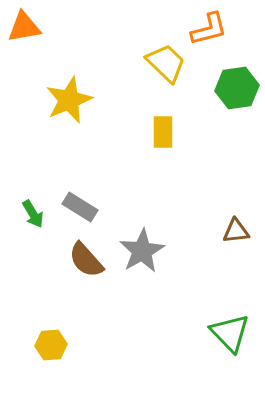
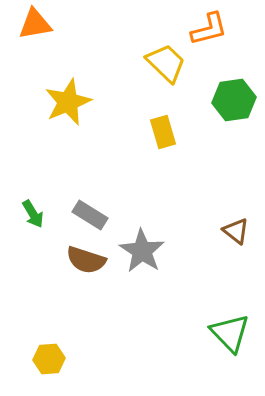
orange triangle: moved 11 px right, 3 px up
green hexagon: moved 3 px left, 12 px down
yellow star: moved 1 px left, 2 px down
yellow rectangle: rotated 16 degrees counterclockwise
gray rectangle: moved 10 px right, 8 px down
brown triangle: rotated 44 degrees clockwise
gray star: rotated 9 degrees counterclockwise
brown semicircle: rotated 30 degrees counterclockwise
yellow hexagon: moved 2 px left, 14 px down
